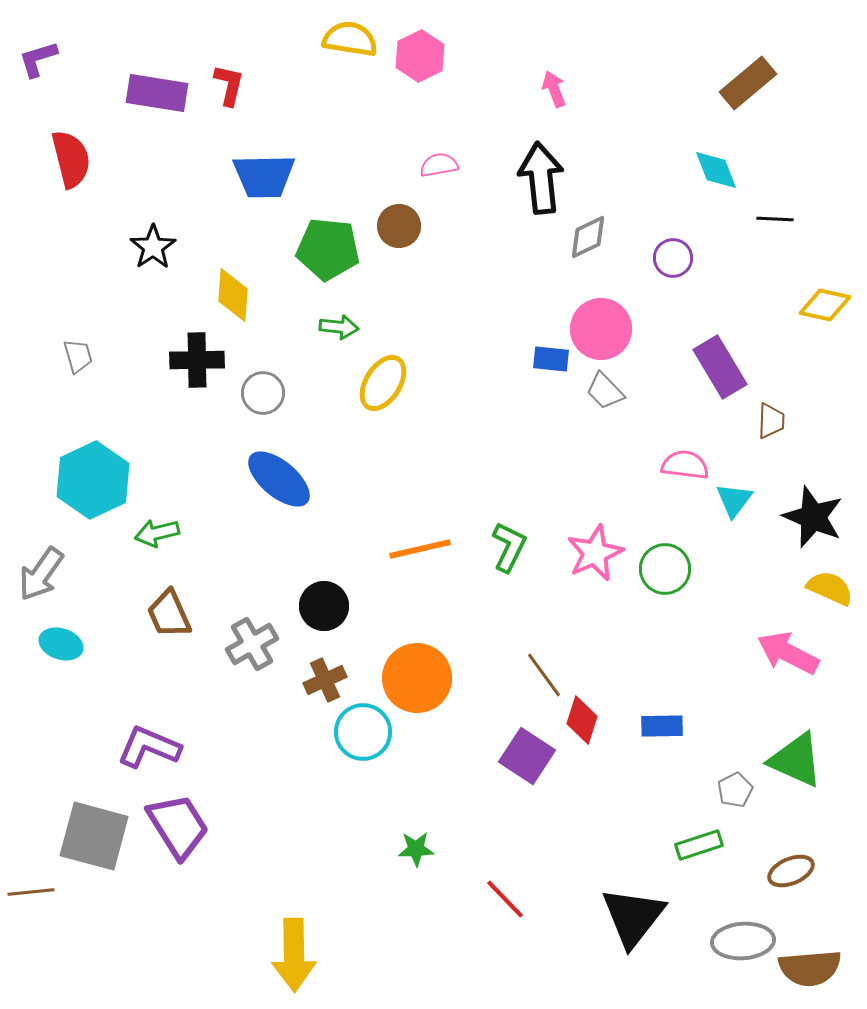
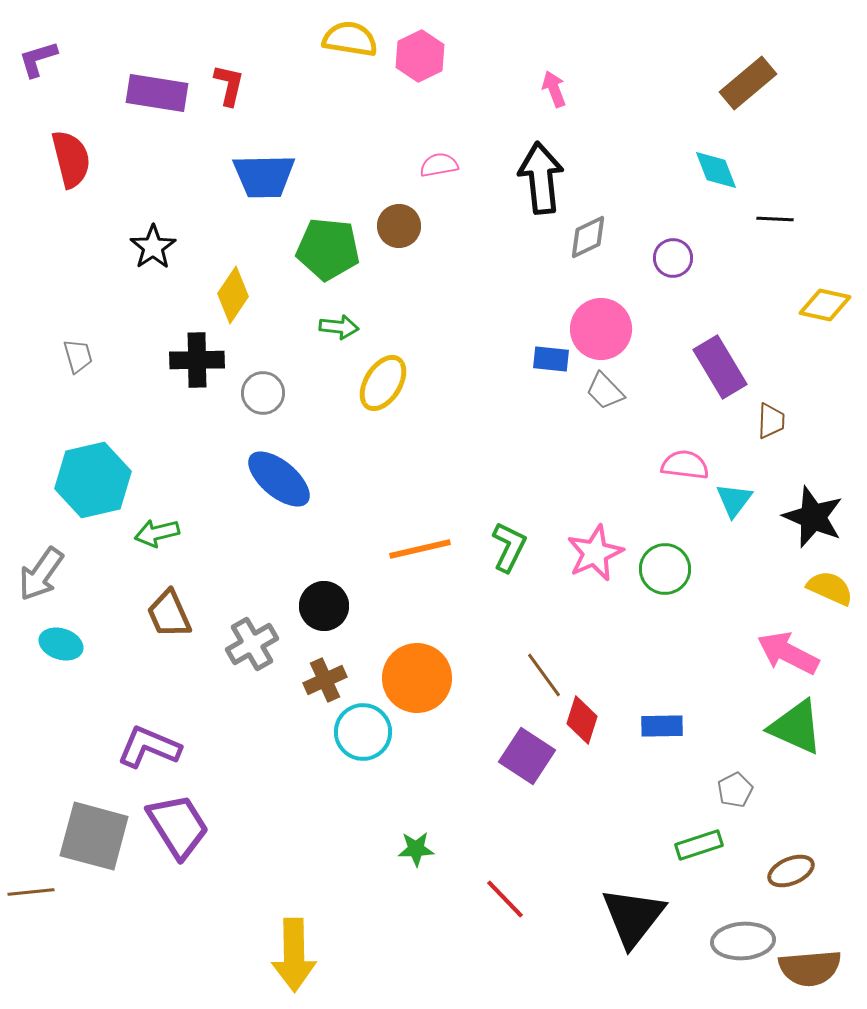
yellow diamond at (233, 295): rotated 30 degrees clockwise
cyan hexagon at (93, 480): rotated 12 degrees clockwise
green triangle at (796, 760): moved 33 px up
